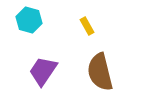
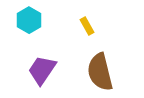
cyan hexagon: rotated 15 degrees clockwise
purple trapezoid: moved 1 px left, 1 px up
